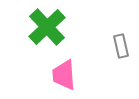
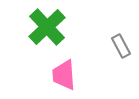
gray rectangle: rotated 15 degrees counterclockwise
